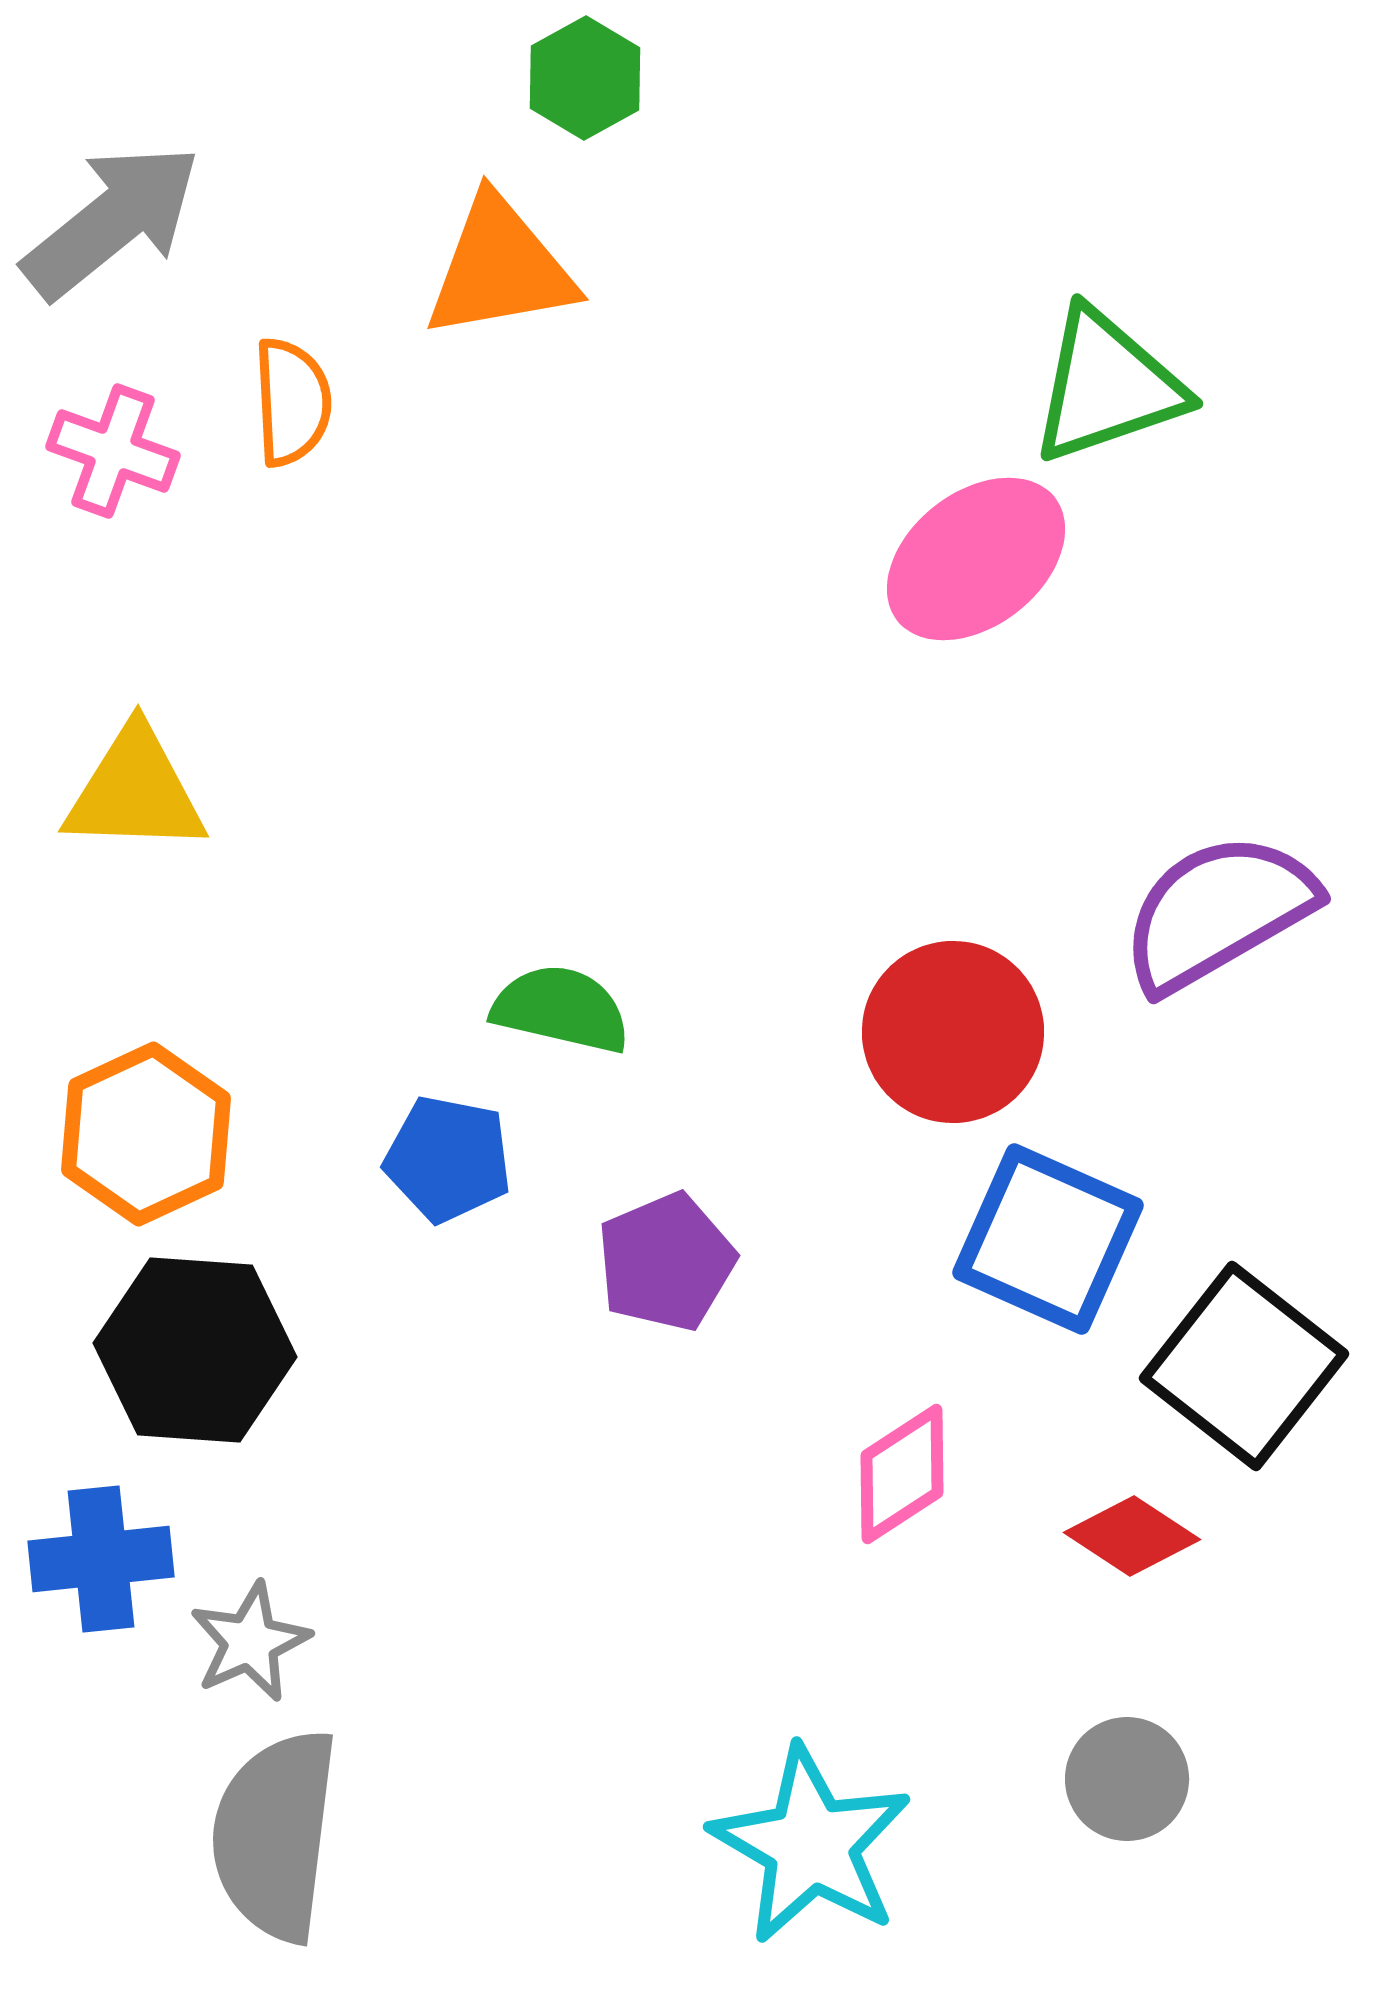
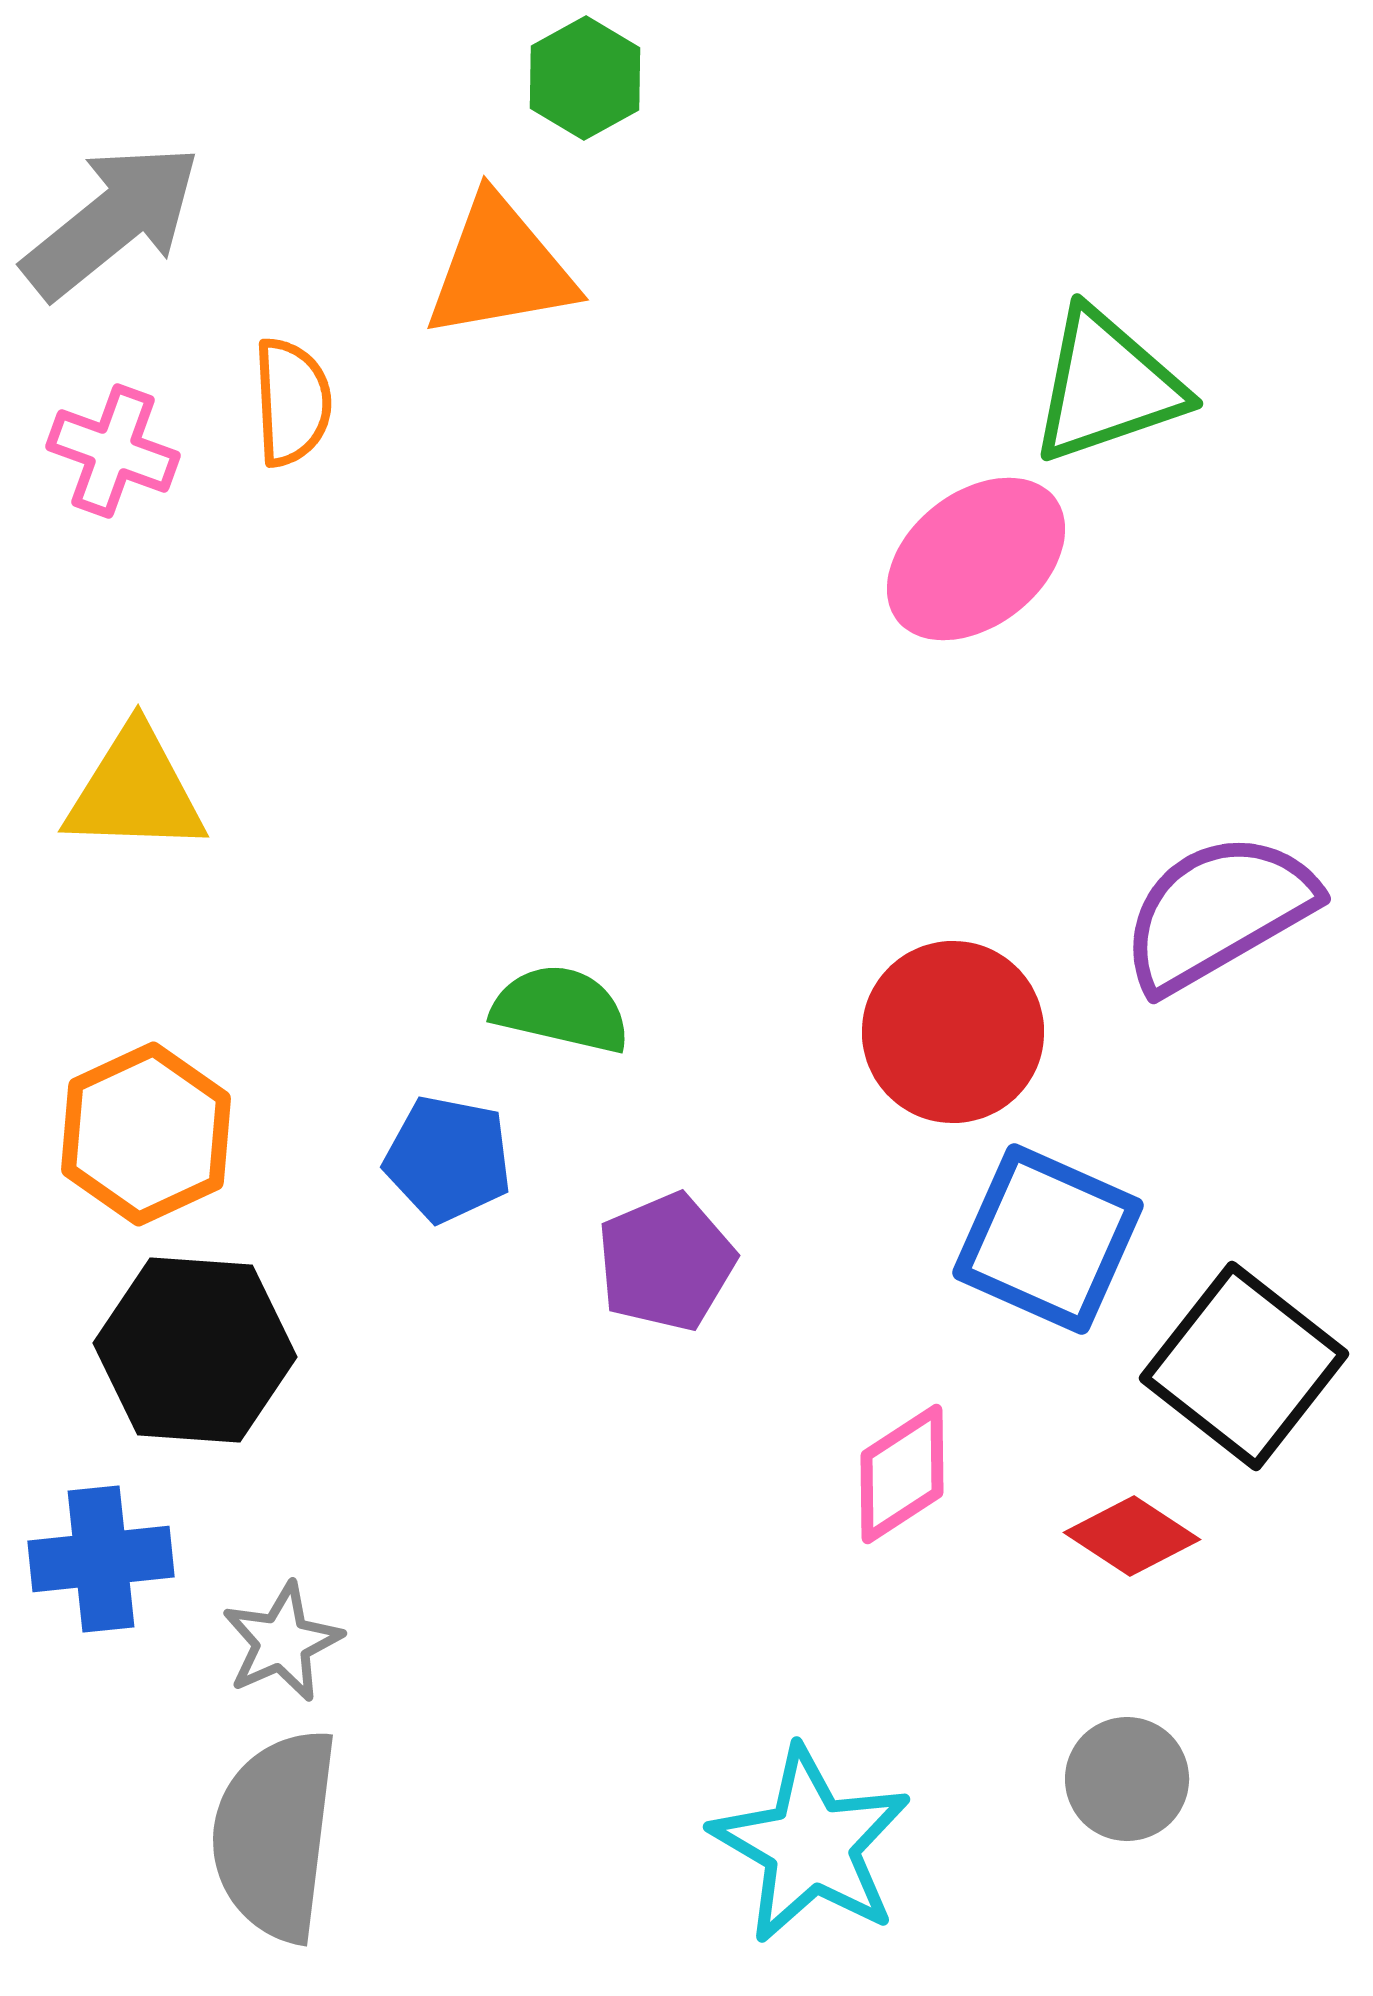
gray star: moved 32 px right
